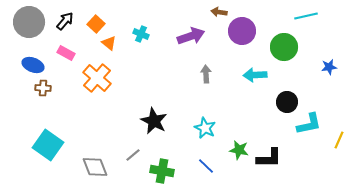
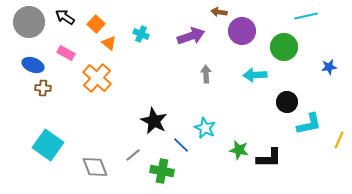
black arrow: moved 4 px up; rotated 96 degrees counterclockwise
blue line: moved 25 px left, 21 px up
